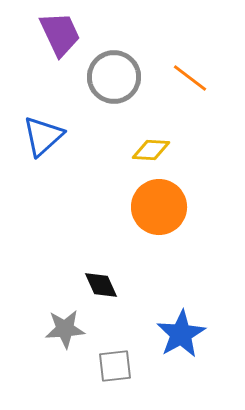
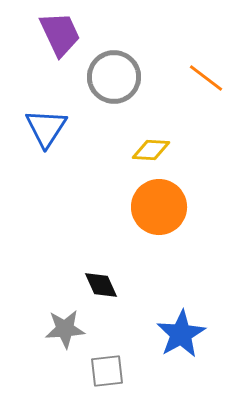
orange line: moved 16 px right
blue triangle: moved 3 px right, 8 px up; rotated 15 degrees counterclockwise
gray square: moved 8 px left, 5 px down
